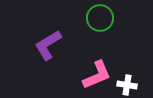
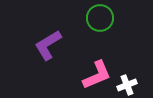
white cross: rotated 30 degrees counterclockwise
